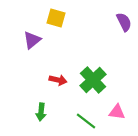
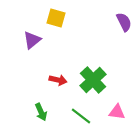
green arrow: rotated 30 degrees counterclockwise
green line: moved 5 px left, 5 px up
